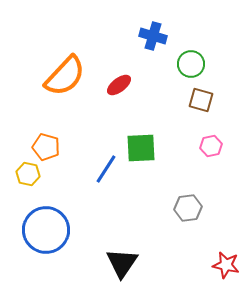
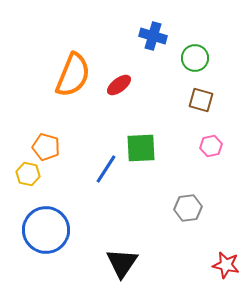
green circle: moved 4 px right, 6 px up
orange semicircle: moved 8 px right, 1 px up; rotated 21 degrees counterclockwise
